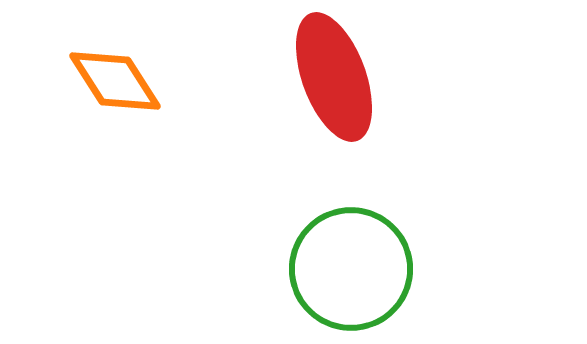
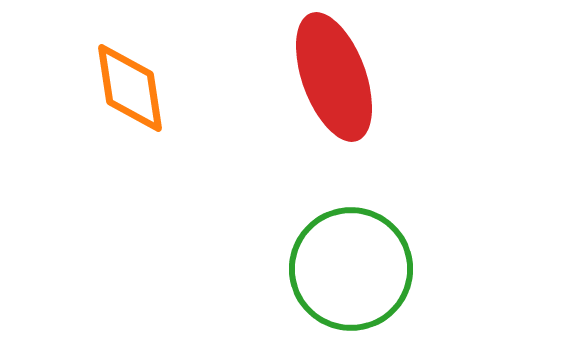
orange diamond: moved 15 px right, 7 px down; rotated 24 degrees clockwise
